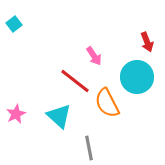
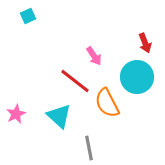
cyan square: moved 14 px right, 8 px up; rotated 14 degrees clockwise
red arrow: moved 2 px left, 1 px down
